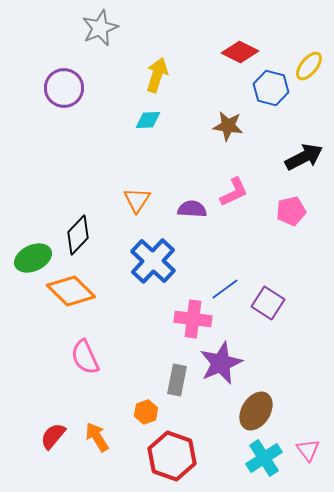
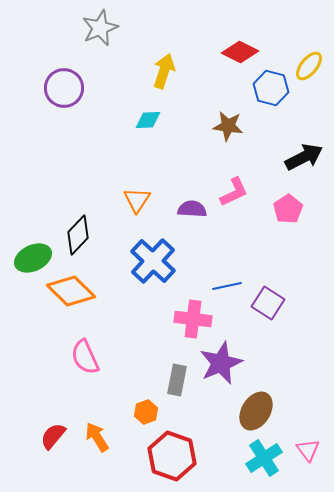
yellow arrow: moved 7 px right, 4 px up
pink pentagon: moved 3 px left, 2 px up; rotated 20 degrees counterclockwise
blue line: moved 2 px right, 3 px up; rotated 24 degrees clockwise
